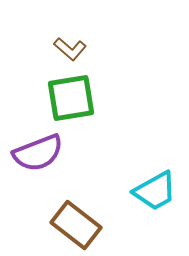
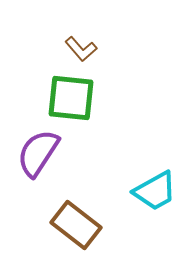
brown L-shape: moved 11 px right; rotated 8 degrees clockwise
green square: rotated 15 degrees clockwise
purple semicircle: rotated 144 degrees clockwise
